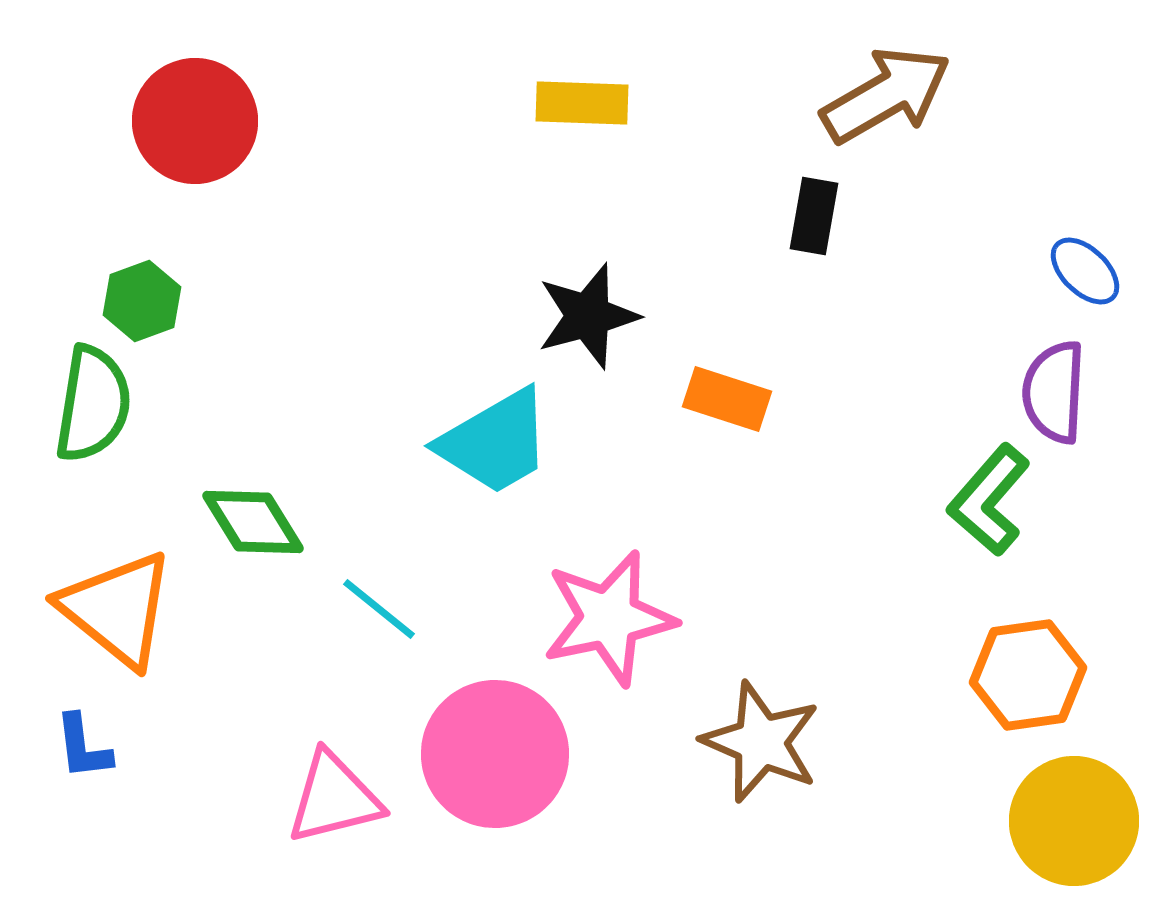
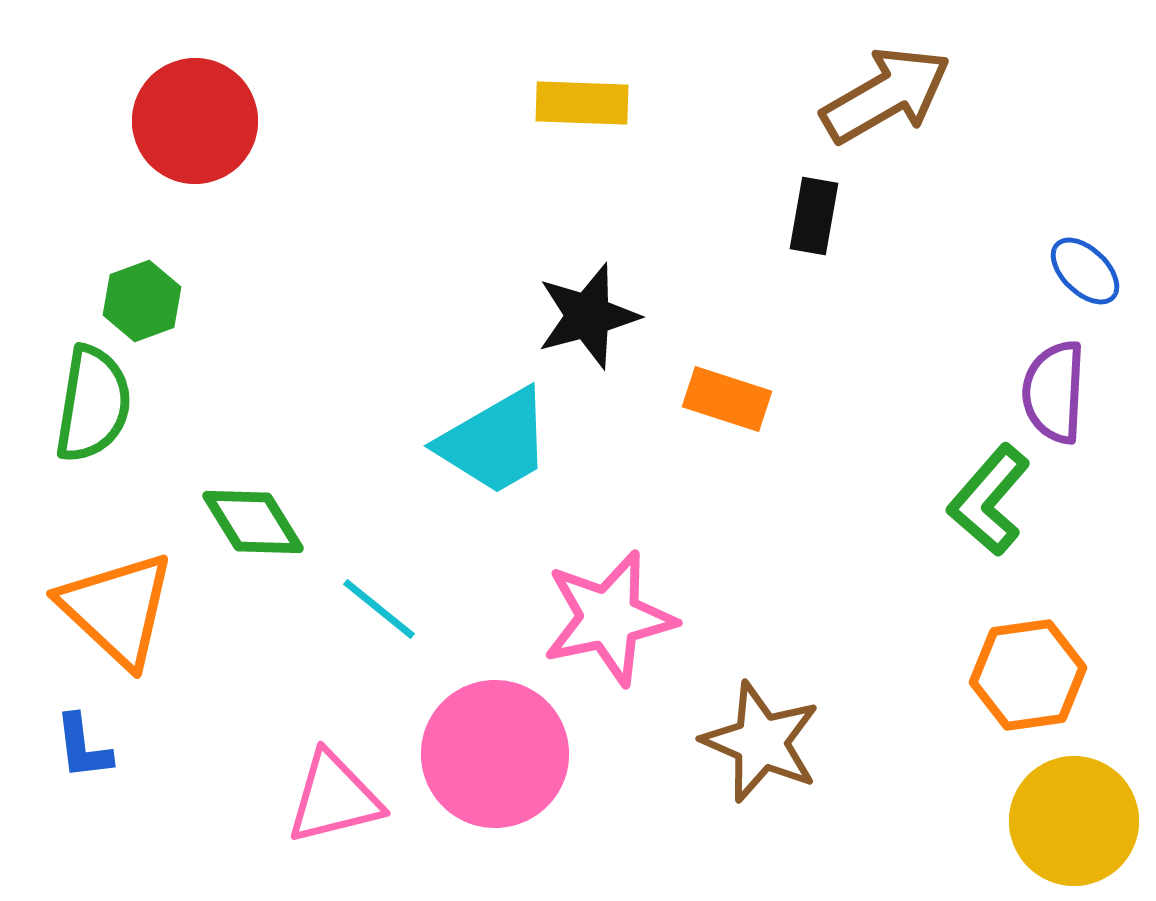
orange triangle: rotated 4 degrees clockwise
